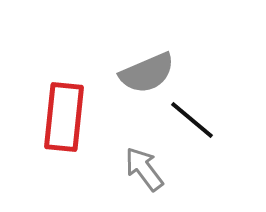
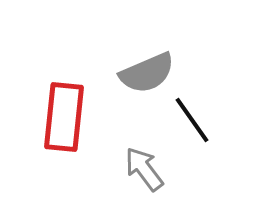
black line: rotated 15 degrees clockwise
